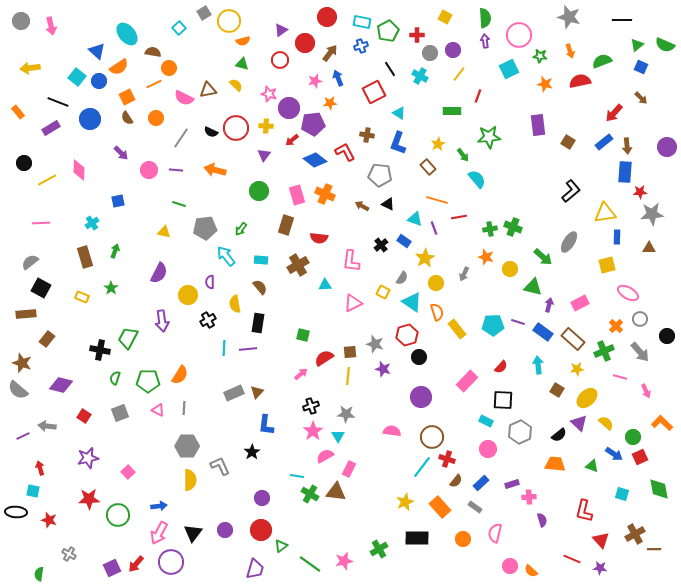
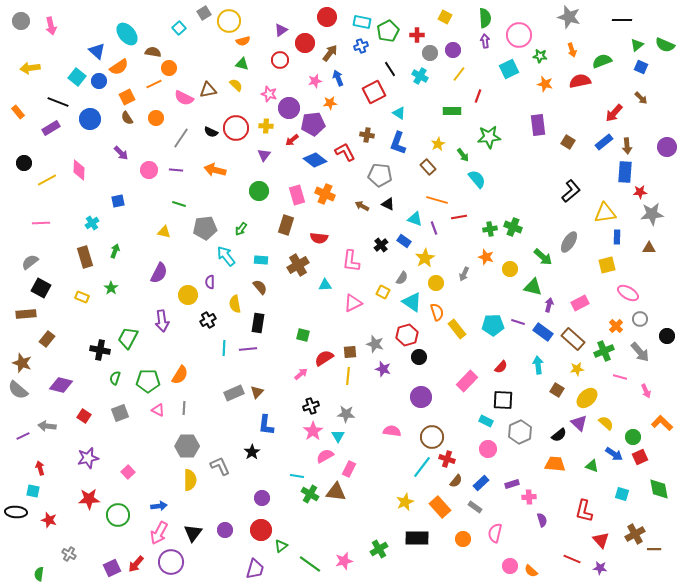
orange arrow at (570, 51): moved 2 px right, 1 px up
